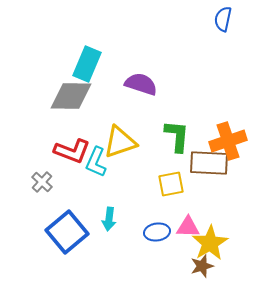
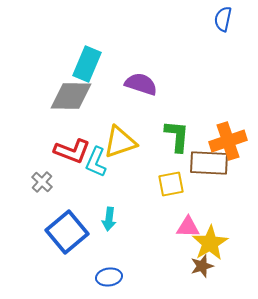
blue ellipse: moved 48 px left, 45 px down
